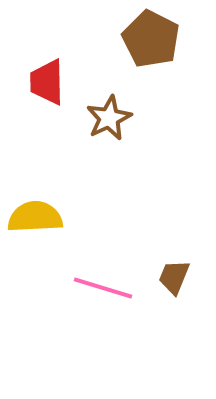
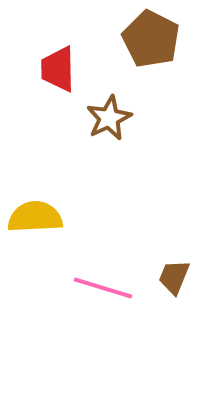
red trapezoid: moved 11 px right, 13 px up
